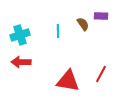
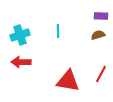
brown semicircle: moved 15 px right, 11 px down; rotated 72 degrees counterclockwise
